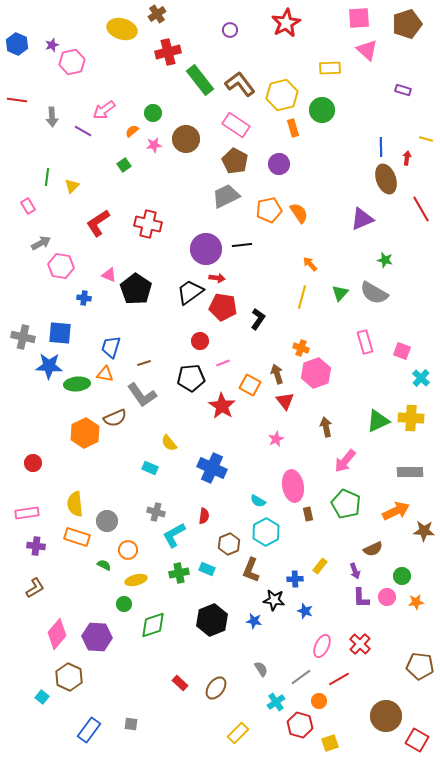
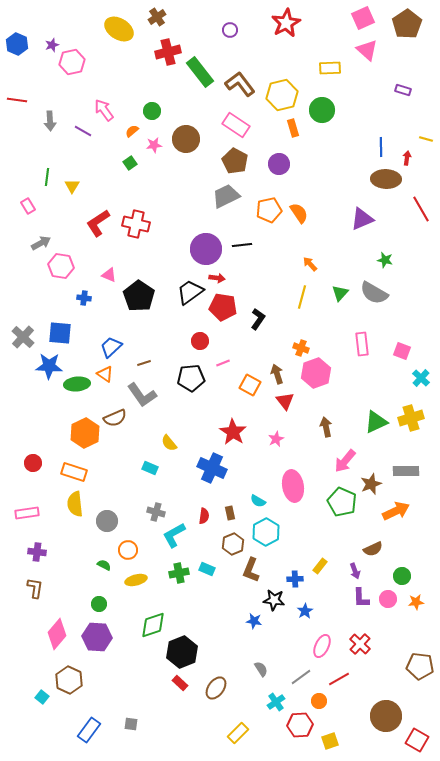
brown cross at (157, 14): moved 3 px down
pink square at (359, 18): moved 4 px right; rotated 20 degrees counterclockwise
brown pentagon at (407, 24): rotated 16 degrees counterclockwise
yellow ellipse at (122, 29): moved 3 px left; rotated 16 degrees clockwise
green rectangle at (200, 80): moved 8 px up
pink arrow at (104, 110): rotated 90 degrees clockwise
green circle at (153, 113): moved 1 px left, 2 px up
gray arrow at (52, 117): moved 2 px left, 4 px down
green square at (124, 165): moved 6 px right, 2 px up
brown ellipse at (386, 179): rotated 68 degrees counterclockwise
yellow triangle at (72, 186): rotated 14 degrees counterclockwise
red cross at (148, 224): moved 12 px left
black pentagon at (136, 289): moved 3 px right, 7 px down
gray cross at (23, 337): rotated 30 degrees clockwise
pink rectangle at (365, 342): moved 3 px left, 2 px down; rotated 10 degrees clockwise
blue trapezoid at (111, 347): rotated 30 degrees clockwise
orange triangle at (105, 374): rotated 24 degrees clockwise
red star at (222, 406): moved 11 px right, 26 px down
yellow cross at (411, 418): rotated 20 degrees counterclockwise
green triangle at (378, 421): moved 2 px left, 1 px down
gray rectangle at (410, 472): moved 4 px left, 1 px up
green pentagon at (346, 504): moved 4 px left, 2 px up
brown rectangle at (308, 514): moved 78 px left, 1 px up
brown star at (424, 531): moved 53 px left, 47 px up; rotated 25 degrees counterclockwise
orange rectangle at (77, 537): moved 3 px left, 65 px up
brown hexagon at (229, 544): moved 4 px right
purple cross at (36, 546): moved 1 px right, 6 px down
brown L-shape at (35, 588): rotated 50 degrees counterclockwise
pink circle at (387, 597): moved 1 px right, 2 px down
green circle at (124, 604): moved 25 px left
blue star at (305, 611): rotated 21 degrees clockwise
black hexagon at (212, 620): moved 30 px left, 32 px down
brown hexagon at (69, 677): moved 3 px down
red hexagon at (300, 725): rotated 20 degrees counterclockwise
yellow square at (330, 743): moved 2 px up
